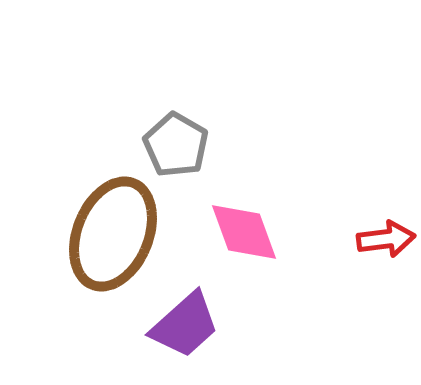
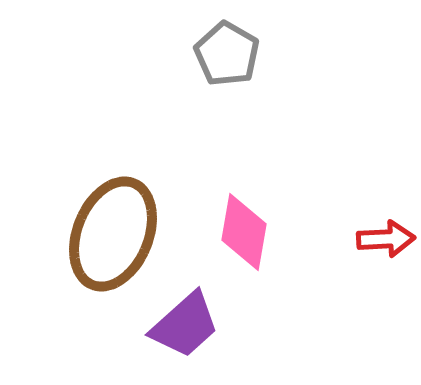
gray pentagon: moved 51 px right, 91 px up
pink diamond: rotated 30 degrees clockwise
red arrow: rotated 4 degrees clockwise
